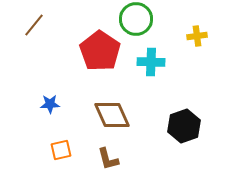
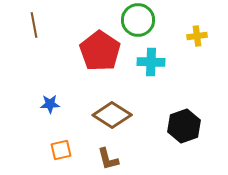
green circle: moved 2 px right, 1 px down
brown line: rotated 50 degrees counterclockwise
brown diamond: rotated 33 degrees counterclockwise
